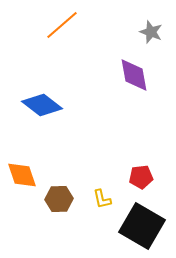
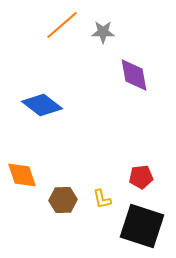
gray star: moved 48 px left; rotated 20 degrees counterclockwise
brown hexagon: moved 4 px right, 1 px down
black square: rotated 12 degrees counterclockwise
